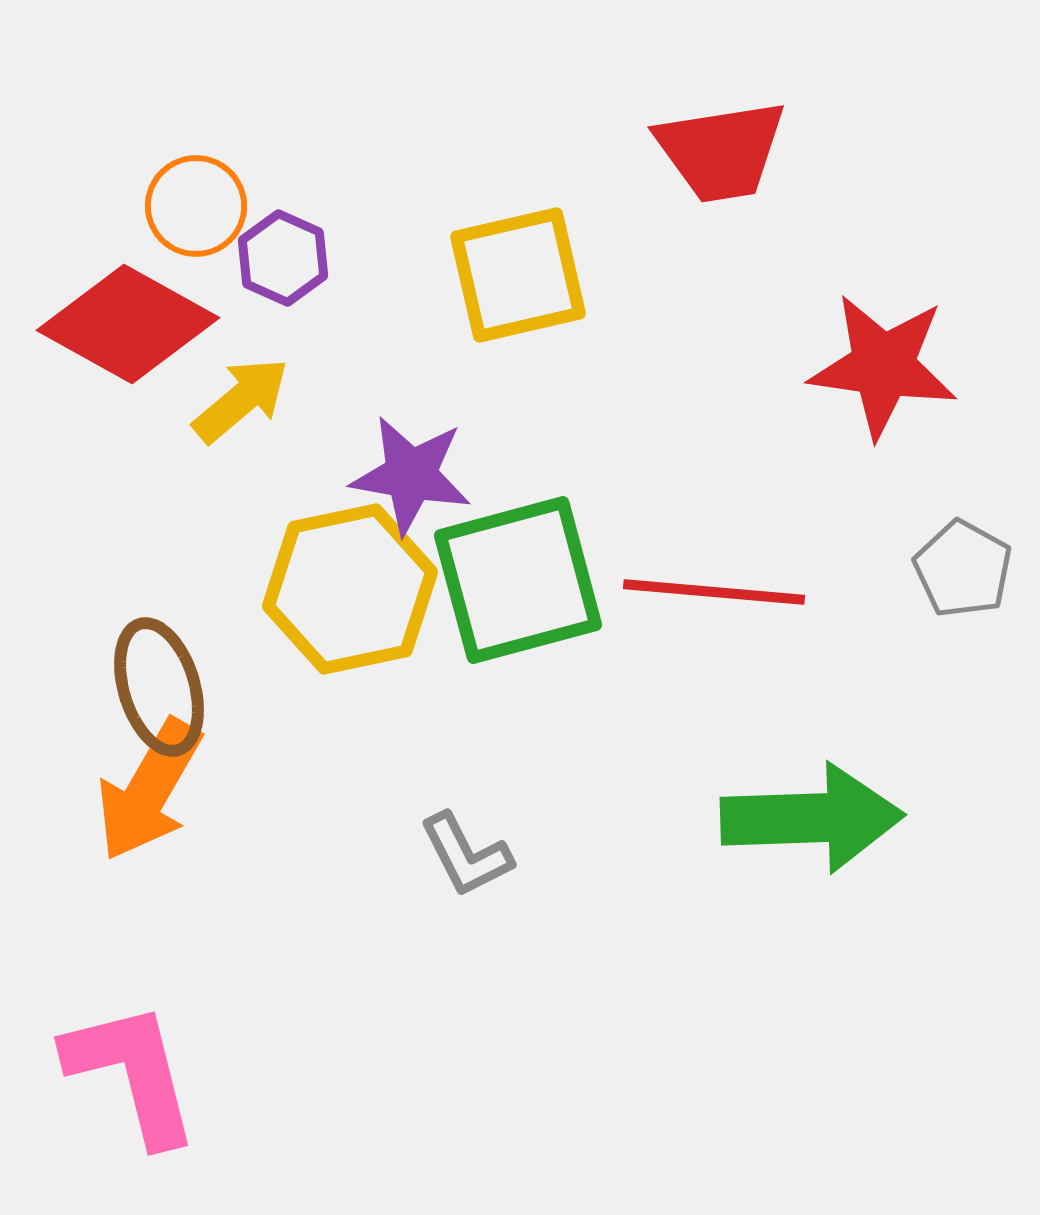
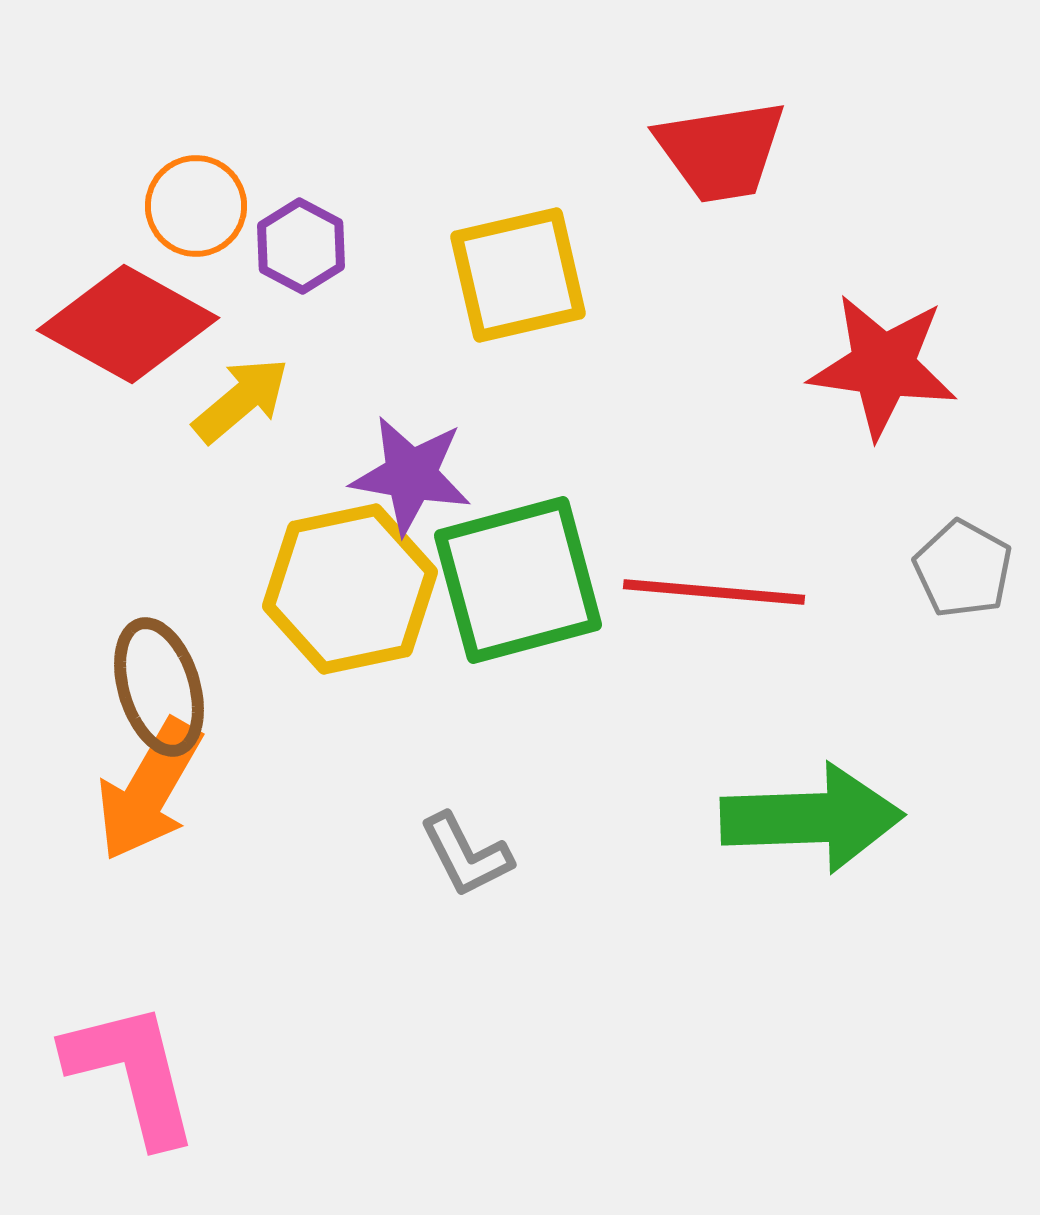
purple hexagon: moved 18 px right, 12 px up; rotated 4 degrees clockwise
